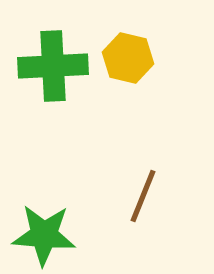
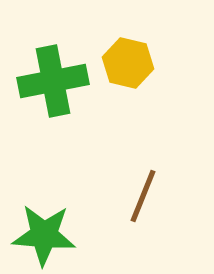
yellow hexagon: moved 5 px down
green cross: moved 15 px down; rotated 8 degrees counterclockwise
